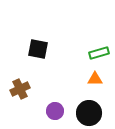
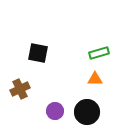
black square: moved 4 px down
black circle: moved 2 px left, 1 px up
